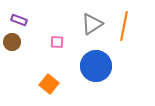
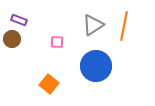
gray triangle: moved 1 px right, 1 px down
brown circle: moved 3 px up
